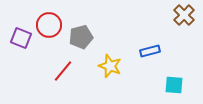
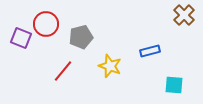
red circle: moved 3 px left, 1 px up
